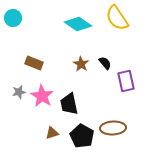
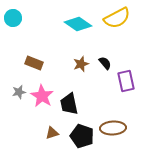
yellow semicircle: rotated 84 degrees counterclockwise
brown star: rotated 21 degrees clockwise
black pentagon: rotated 10 degrees counterclockwise
